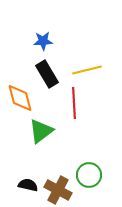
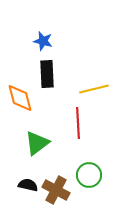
blue star: rotated 18 degrees clockwise
yellow line: moved 7 px right, 19 px down
black rectangle: rotated 28 degrees clockwise
red line: moved 4 px right, 20 px down
green triangle: moved 4 px left, 12 px down
brown cross: moved 2 px left
